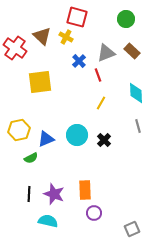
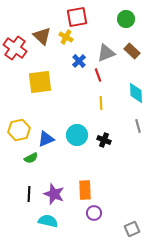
red square: rotated 25 degrees counterclockwise
yellow line: rotated 32 degrees counterclockwise
black cross: rotated 24 degrees counterclockwise
